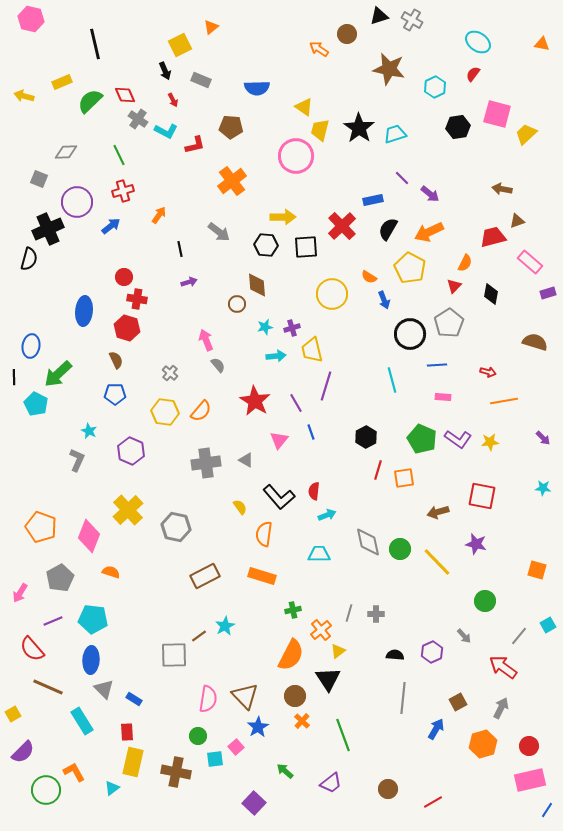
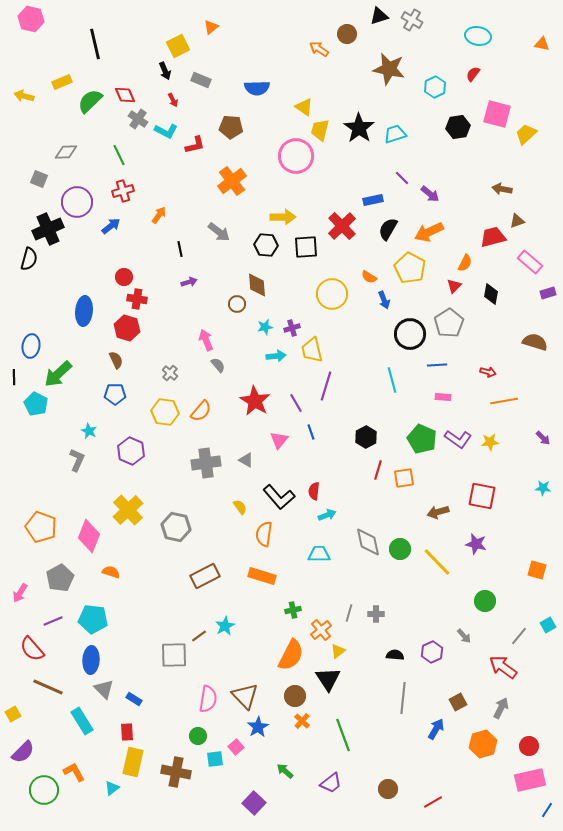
cyan ellipse at (478, 42): moved 6 px up; rotated 25 degrees counterclockwise
yellow square at (180, 45): moved 2 px left, 1 px down
green circle at (46, 790): moved 2 px left
